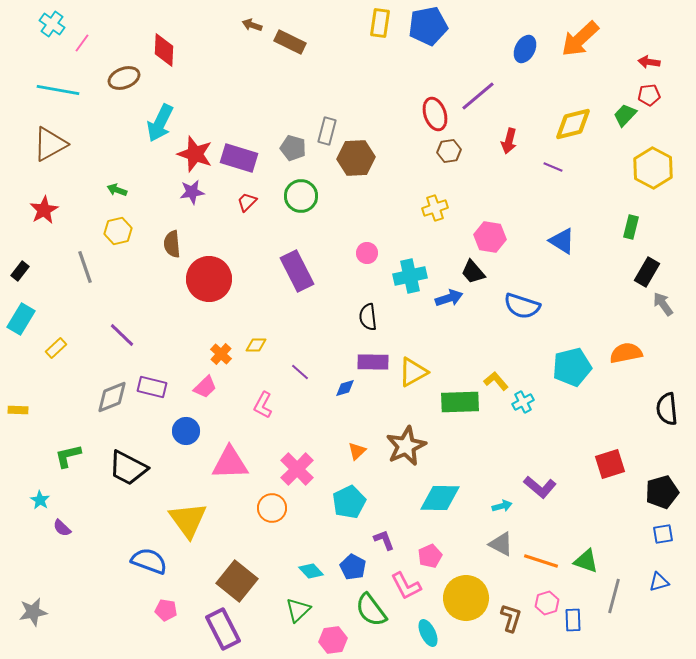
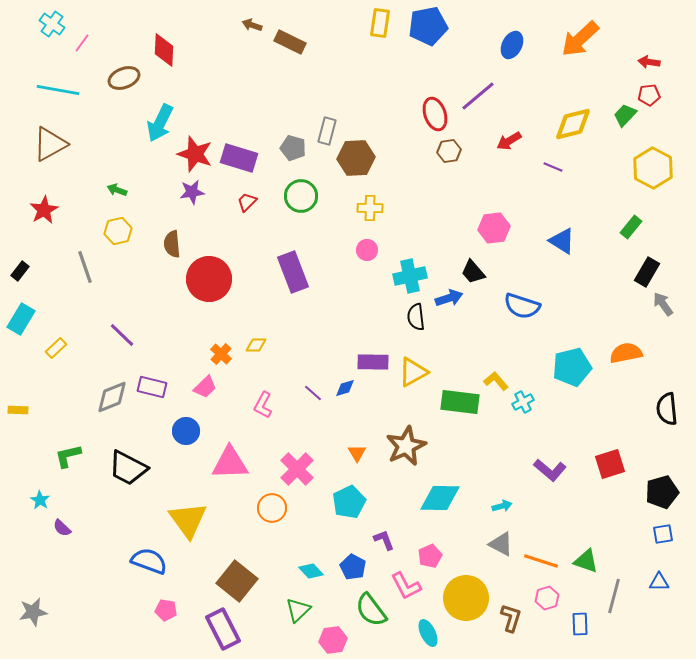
blue ellipse at (525, 49): moved 13 px left, 4 px up
red arrow at (509, 141): rotated 45 degrees clockwise
yellow cross at (435, 208): moved 65 px left; rotated 20 degrees clockwise
green rectangle at (631, 227): rotated 25 degrees clockwise
pink hexagon at (490, 237): moved 4 px right, 9 px up; rotated 16 degrees counterclockwise
pink circle at (367, 253): moved 3 px up
purple rectangle at (297, 271): moved 4 px left, 1 px down; rotated 6 degrees clockwise
black semicircle at (368, 317): moved 48 px right
purple line at (300, 372): moved 13 px right, 21 px down
green rectangle at (460, 402): rotated 9 degrees clockwise
orange triangle at (357, 451): moved 2 px down; rotated 18 degrees counterclockwise
purple L-shape at (540, 487): moved 10 px right, 17 px up
blue triangle at (659, 582): rotated 15 degrees clockwise
pink hexagon at (547, 603): moved 5 px up
blue rectangle at (573, 620): moved 7 px right, 4 px down
